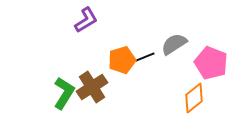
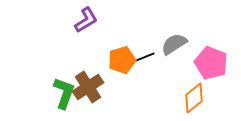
brown cross: moved 4 px left
green L-shape: rotated 12 degrees counterclockwise
